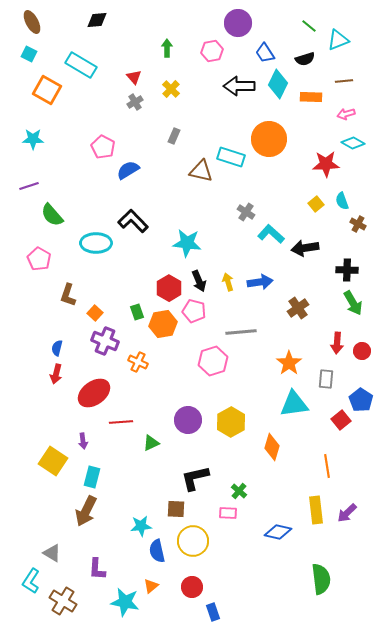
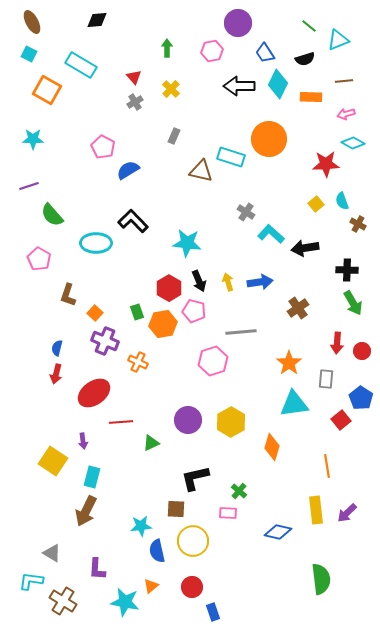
blue pentagon at (361, 400): moved 2 px up
cyan L-shape at (31, 581): rotated 65 degrees clockwise
